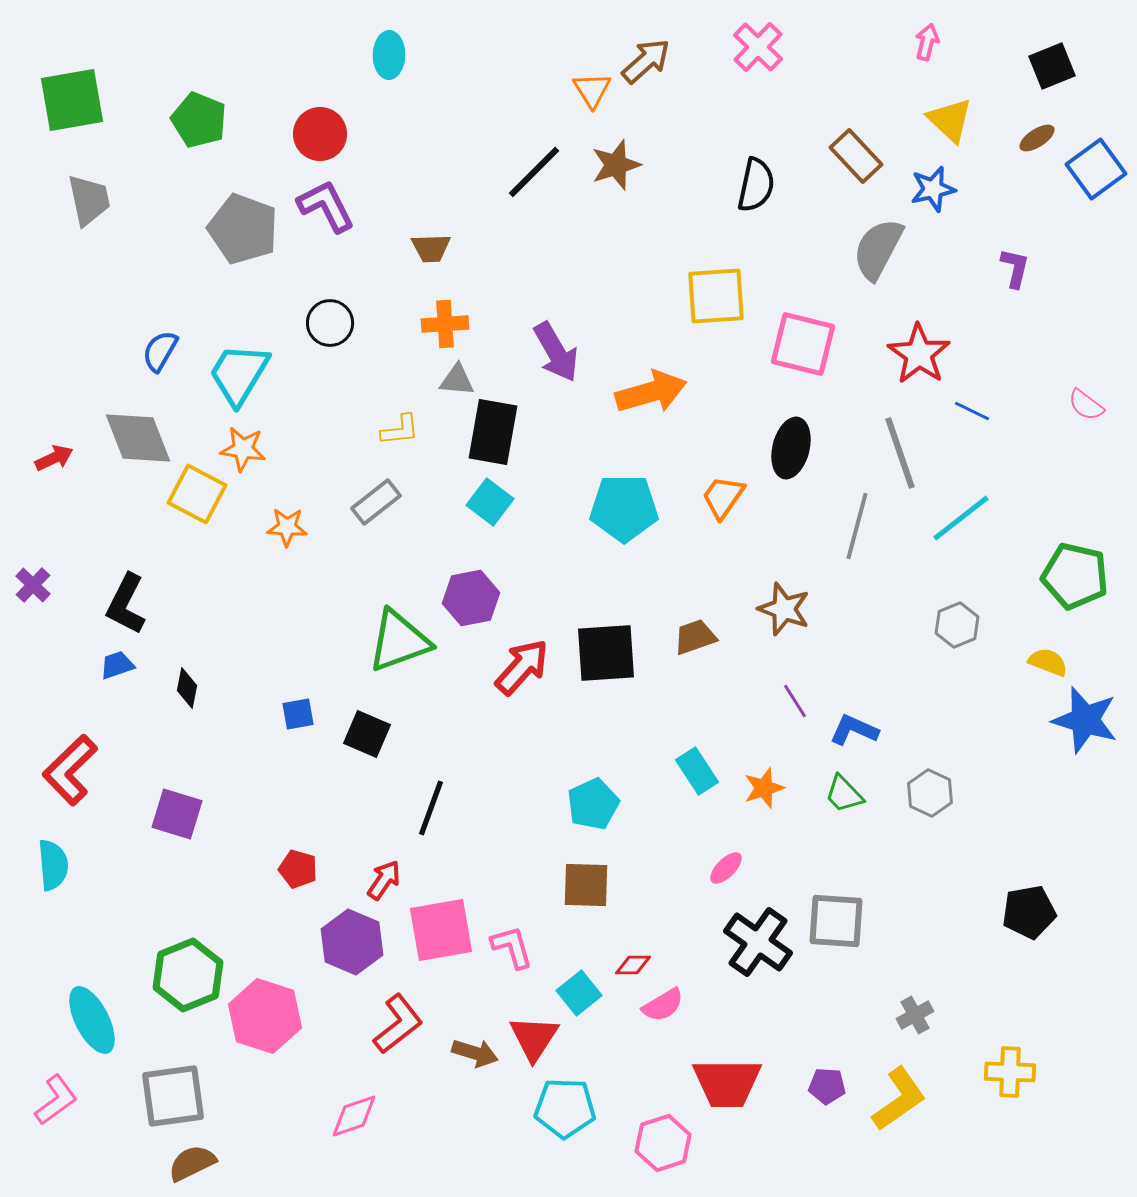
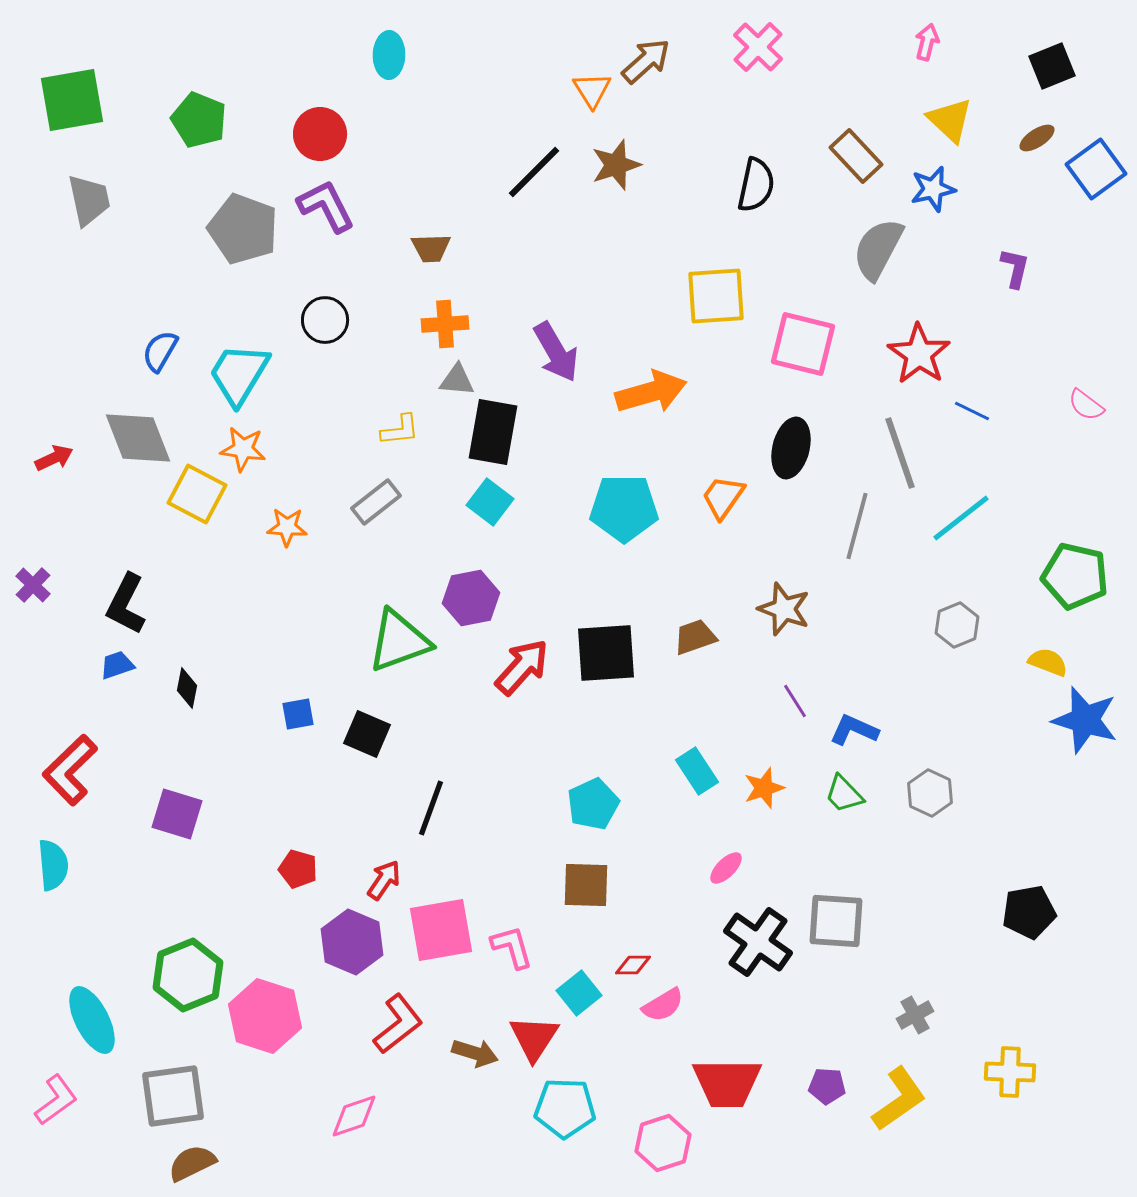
black circle at (330, 323): moved 5 px left, 3 px up
